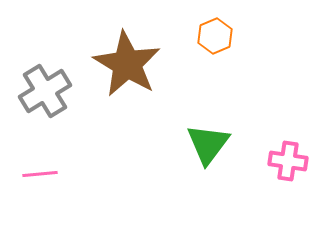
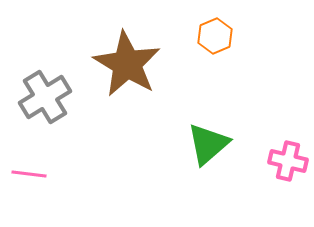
gray cross: moved 6 px down
green triangle: rotated 12 degrees clockwise
pink cross: rotated 6 degrees clockwise
pink line: moved 11 px left; rotated 12 degrees clockwise
